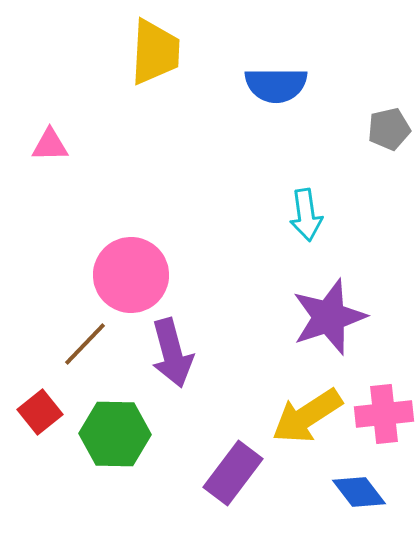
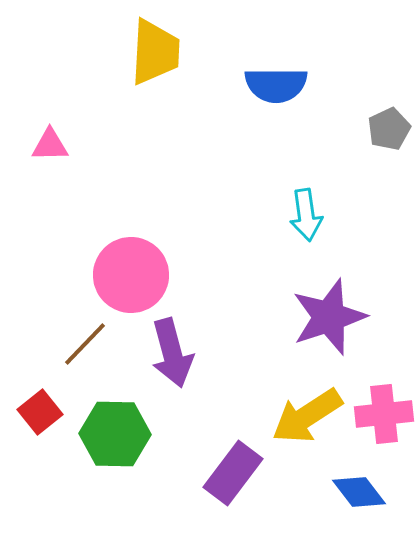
gray pentagon: rotated 12 degrees counterclockwise
